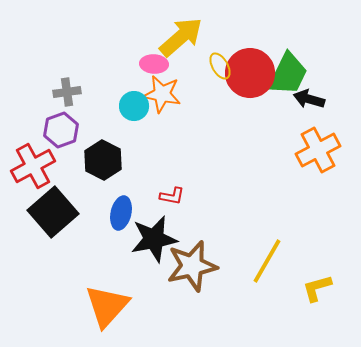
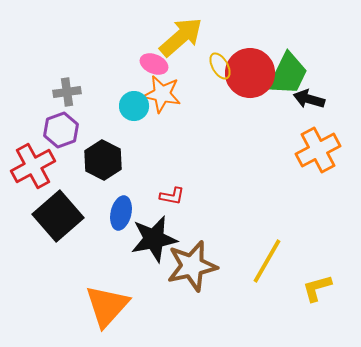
pink ellipse: rotated 20 degrees clockwise
black square: moved 5 px right, 4 px down
